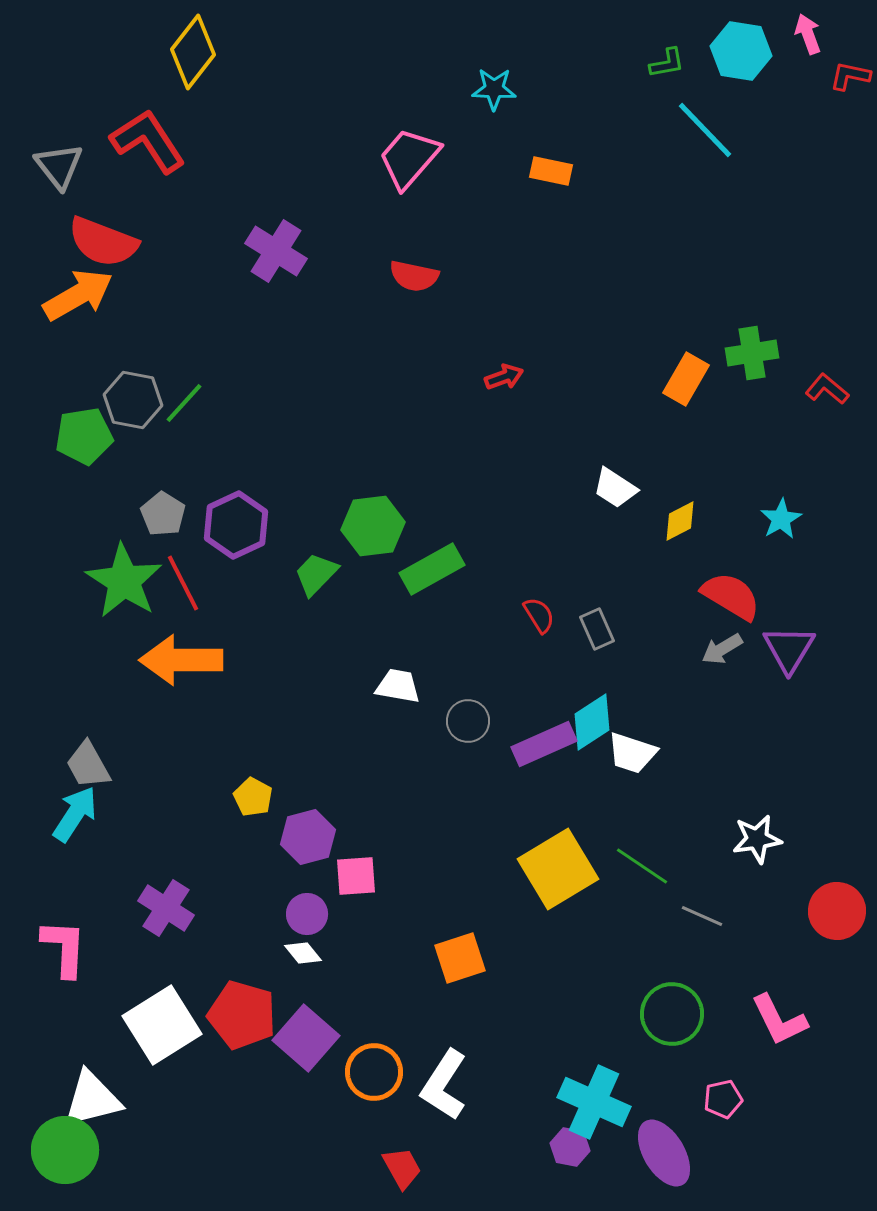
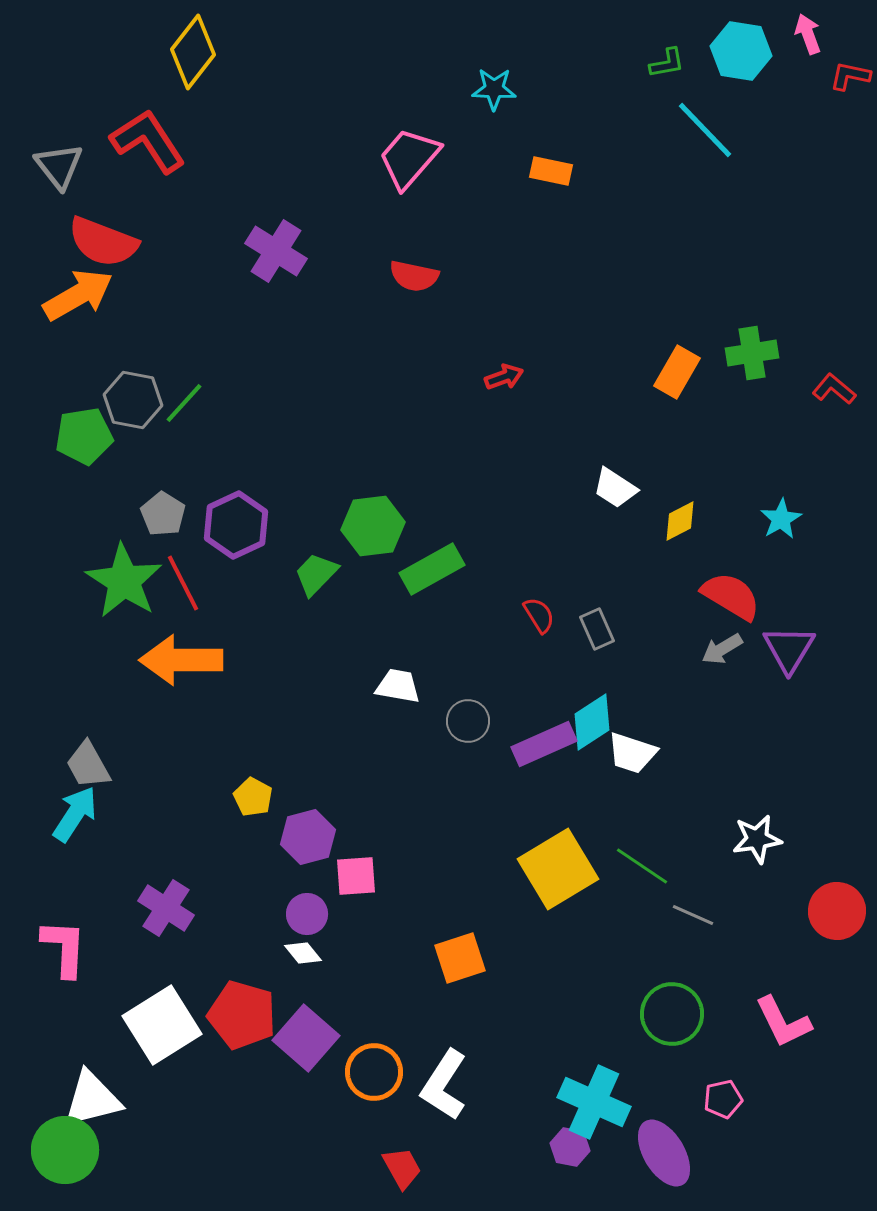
orange rectangle at (686, 379): moved 9 px left, 7 px up
red L-shape at (827, 389): moved 7 px right
gray line at (702, 916): moved 9 px left, 1 px up
pink L-shape at (779, 1020): moved 4 px right, 2 px down
